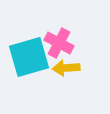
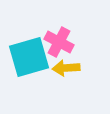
pink cross: moved 1 px up
